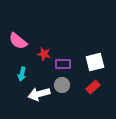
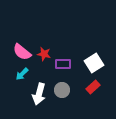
pink semicircle: moved 4 px right, 11 px down
white square: moved 1 px left, 1 px down; rotated 18 degrees counterclockwise
cyan arrow: rotated 32 degrees clockwise
gray circle: moved 5 px down
white arrow: rotated 60 degrees counterclockwise
